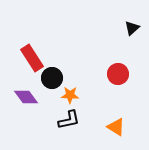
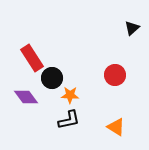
red circle: moved 3 px left, 1 px down
